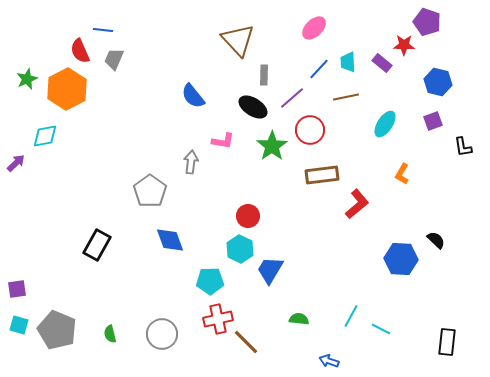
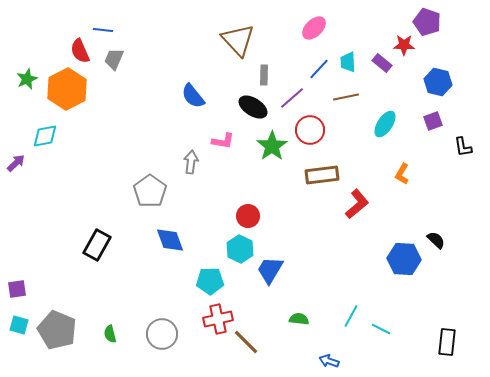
blue hexagon at (401, 259): moved 3 px right
